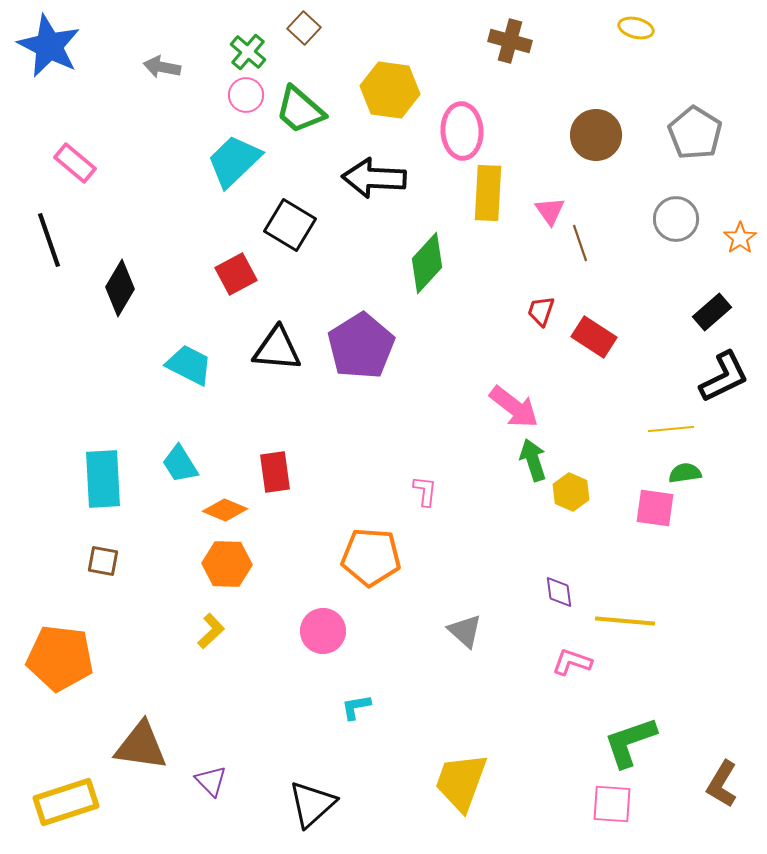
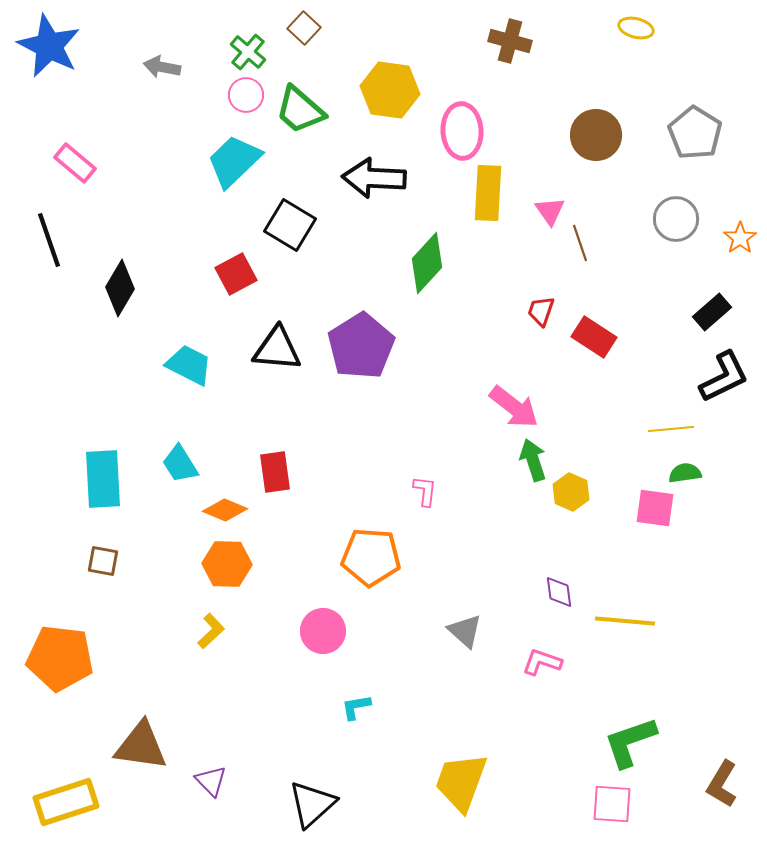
pink L-shape at (572, 662): moved 30 px left
